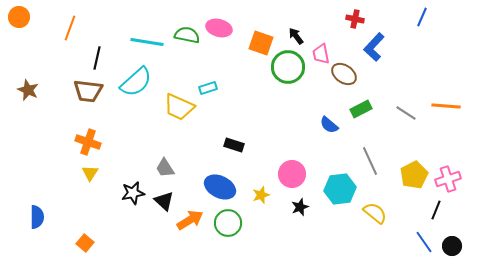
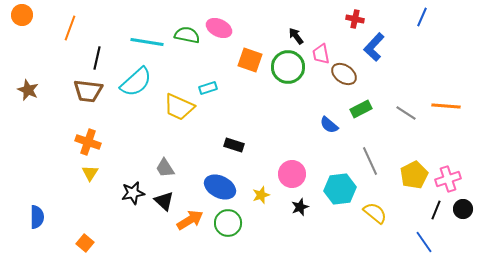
orange circle at (19, 17): moved 3 px right, 2 px up
pink ellipse at (219, 28): rotated 10 degrees clockwise
orange square at (261, 43): moved 11 px left, 17 px down
black circle at (452, 246): moved 11 px right, 37 px up
